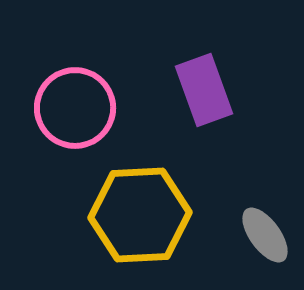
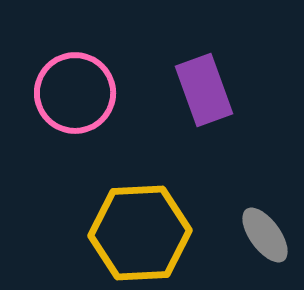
pink circle: moved 15 px up
yellow hexagon: moved 18 px down
